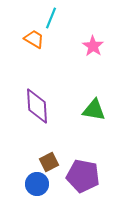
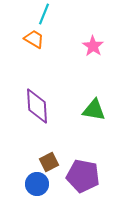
cyan line: moved 7 px left, 4 px up
